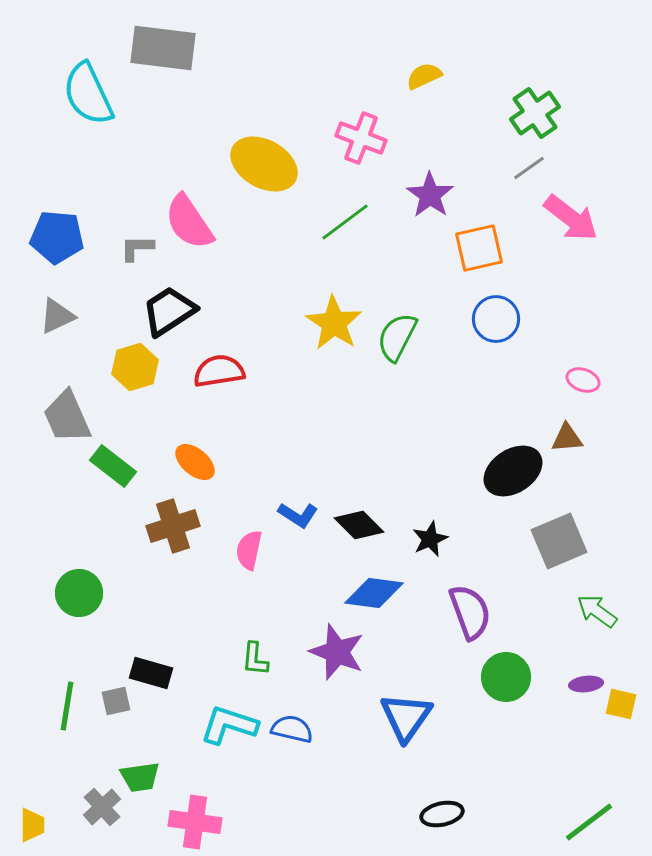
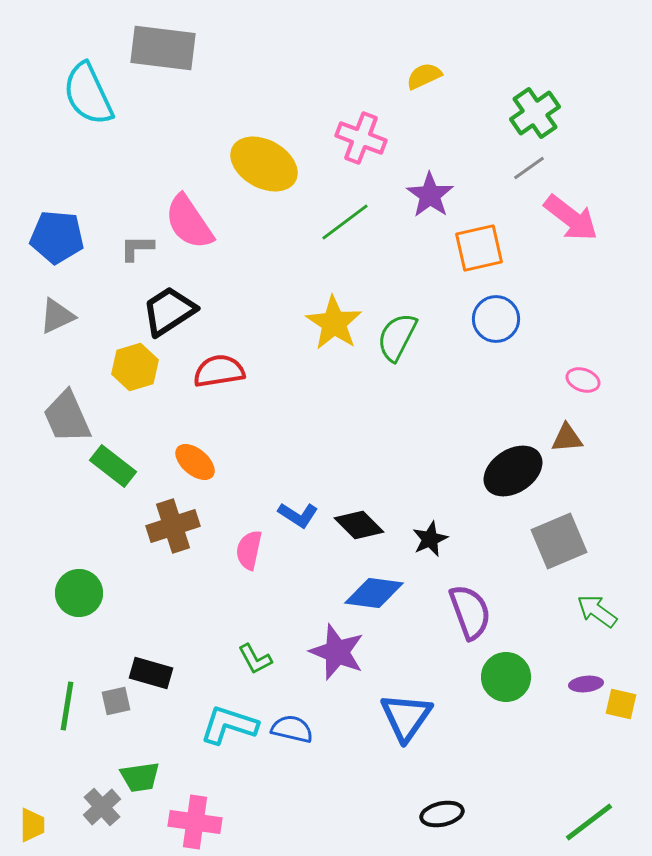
green L-shape at (255, 659): rotated 33 degrees counterclockwise
